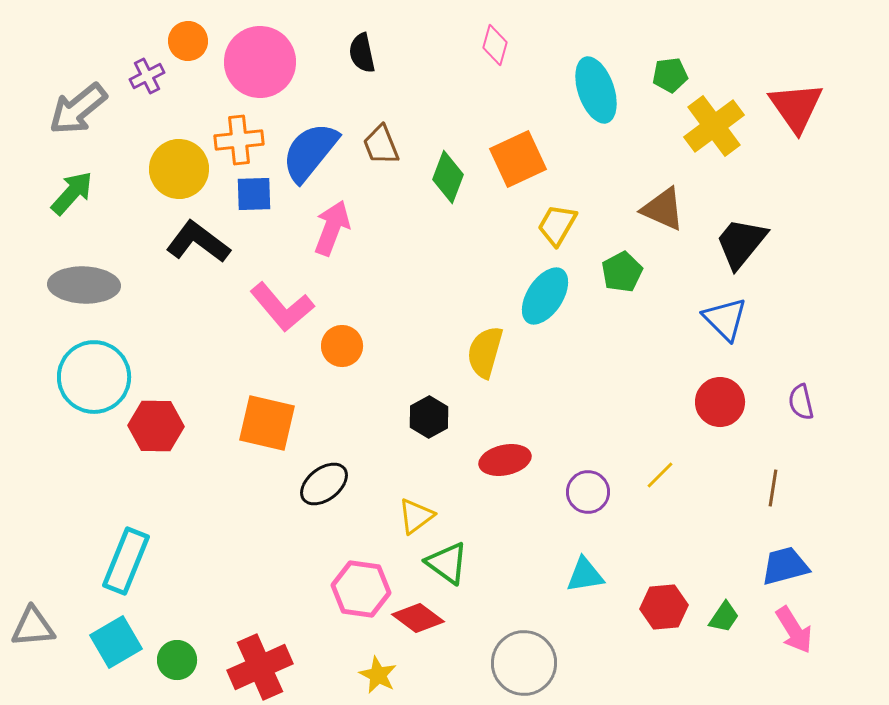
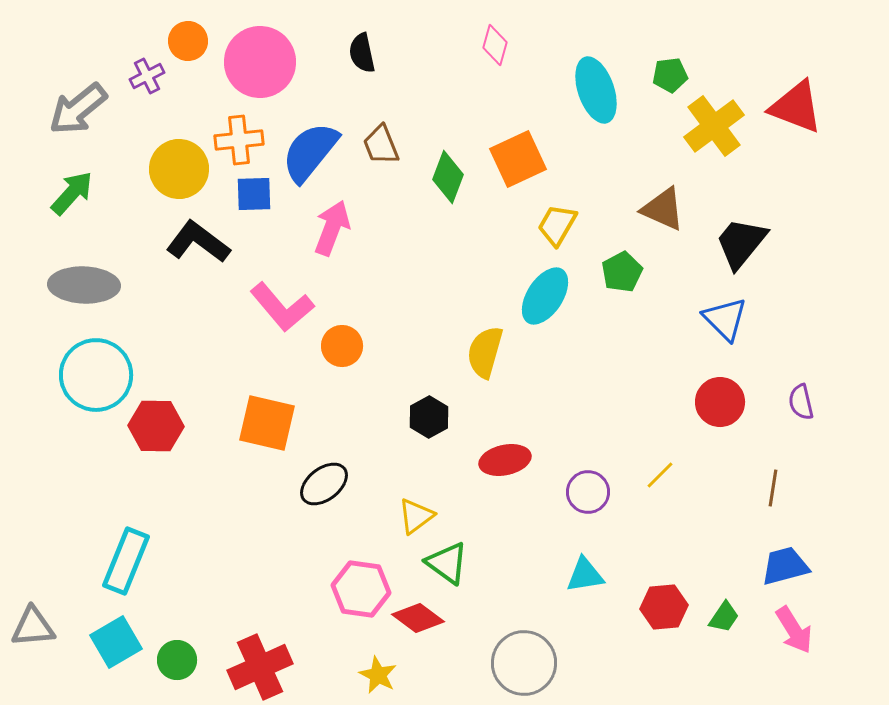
red triangle at (796, 107): rotated 34 degrees counterclockwise
cyan circle at (94, 377): moved 2 px right, 2 px up
